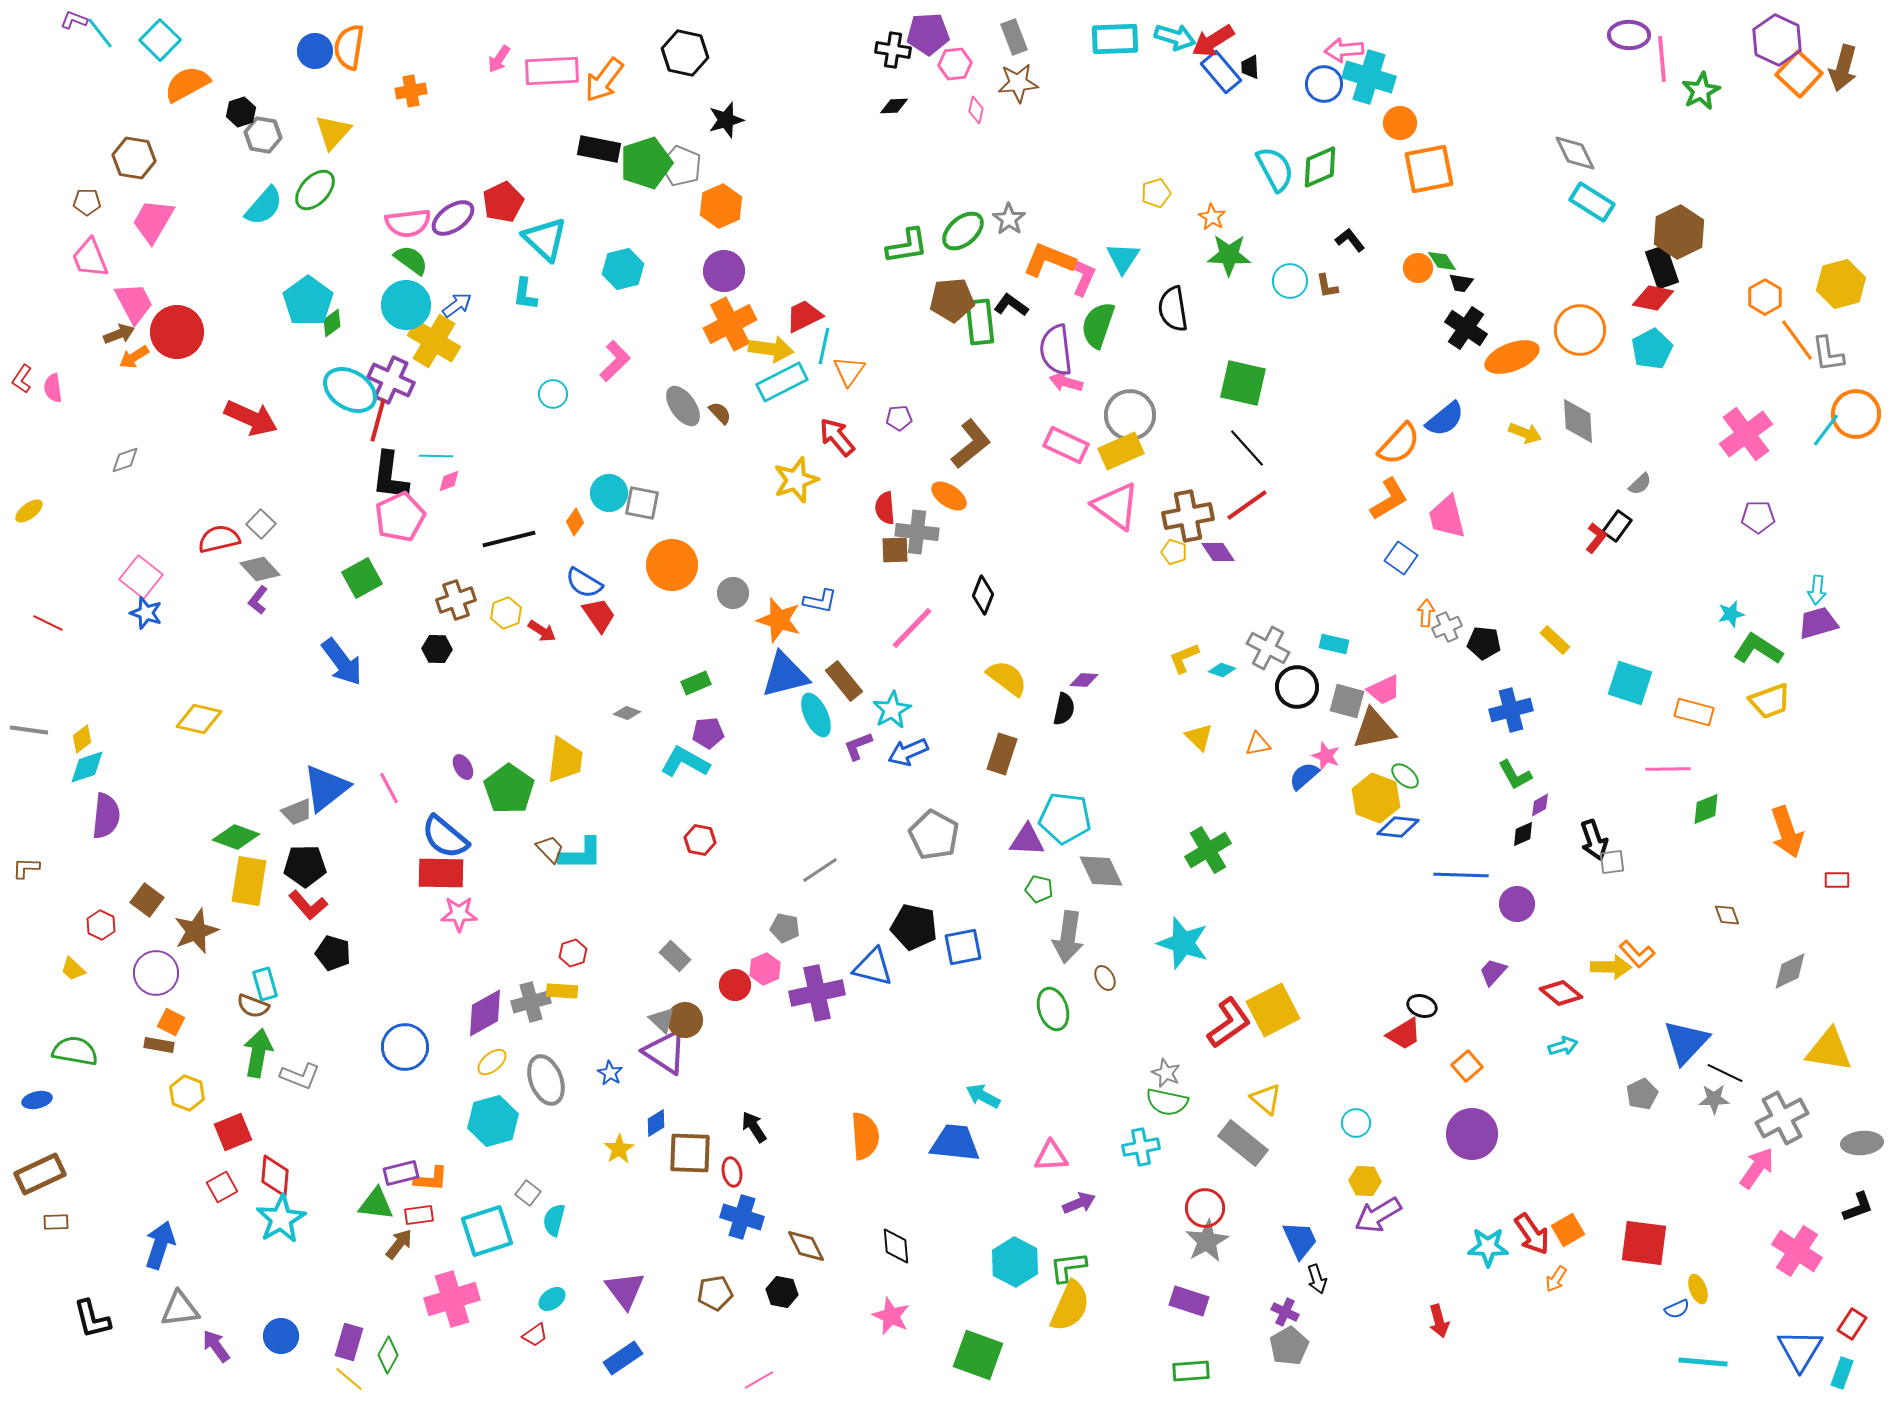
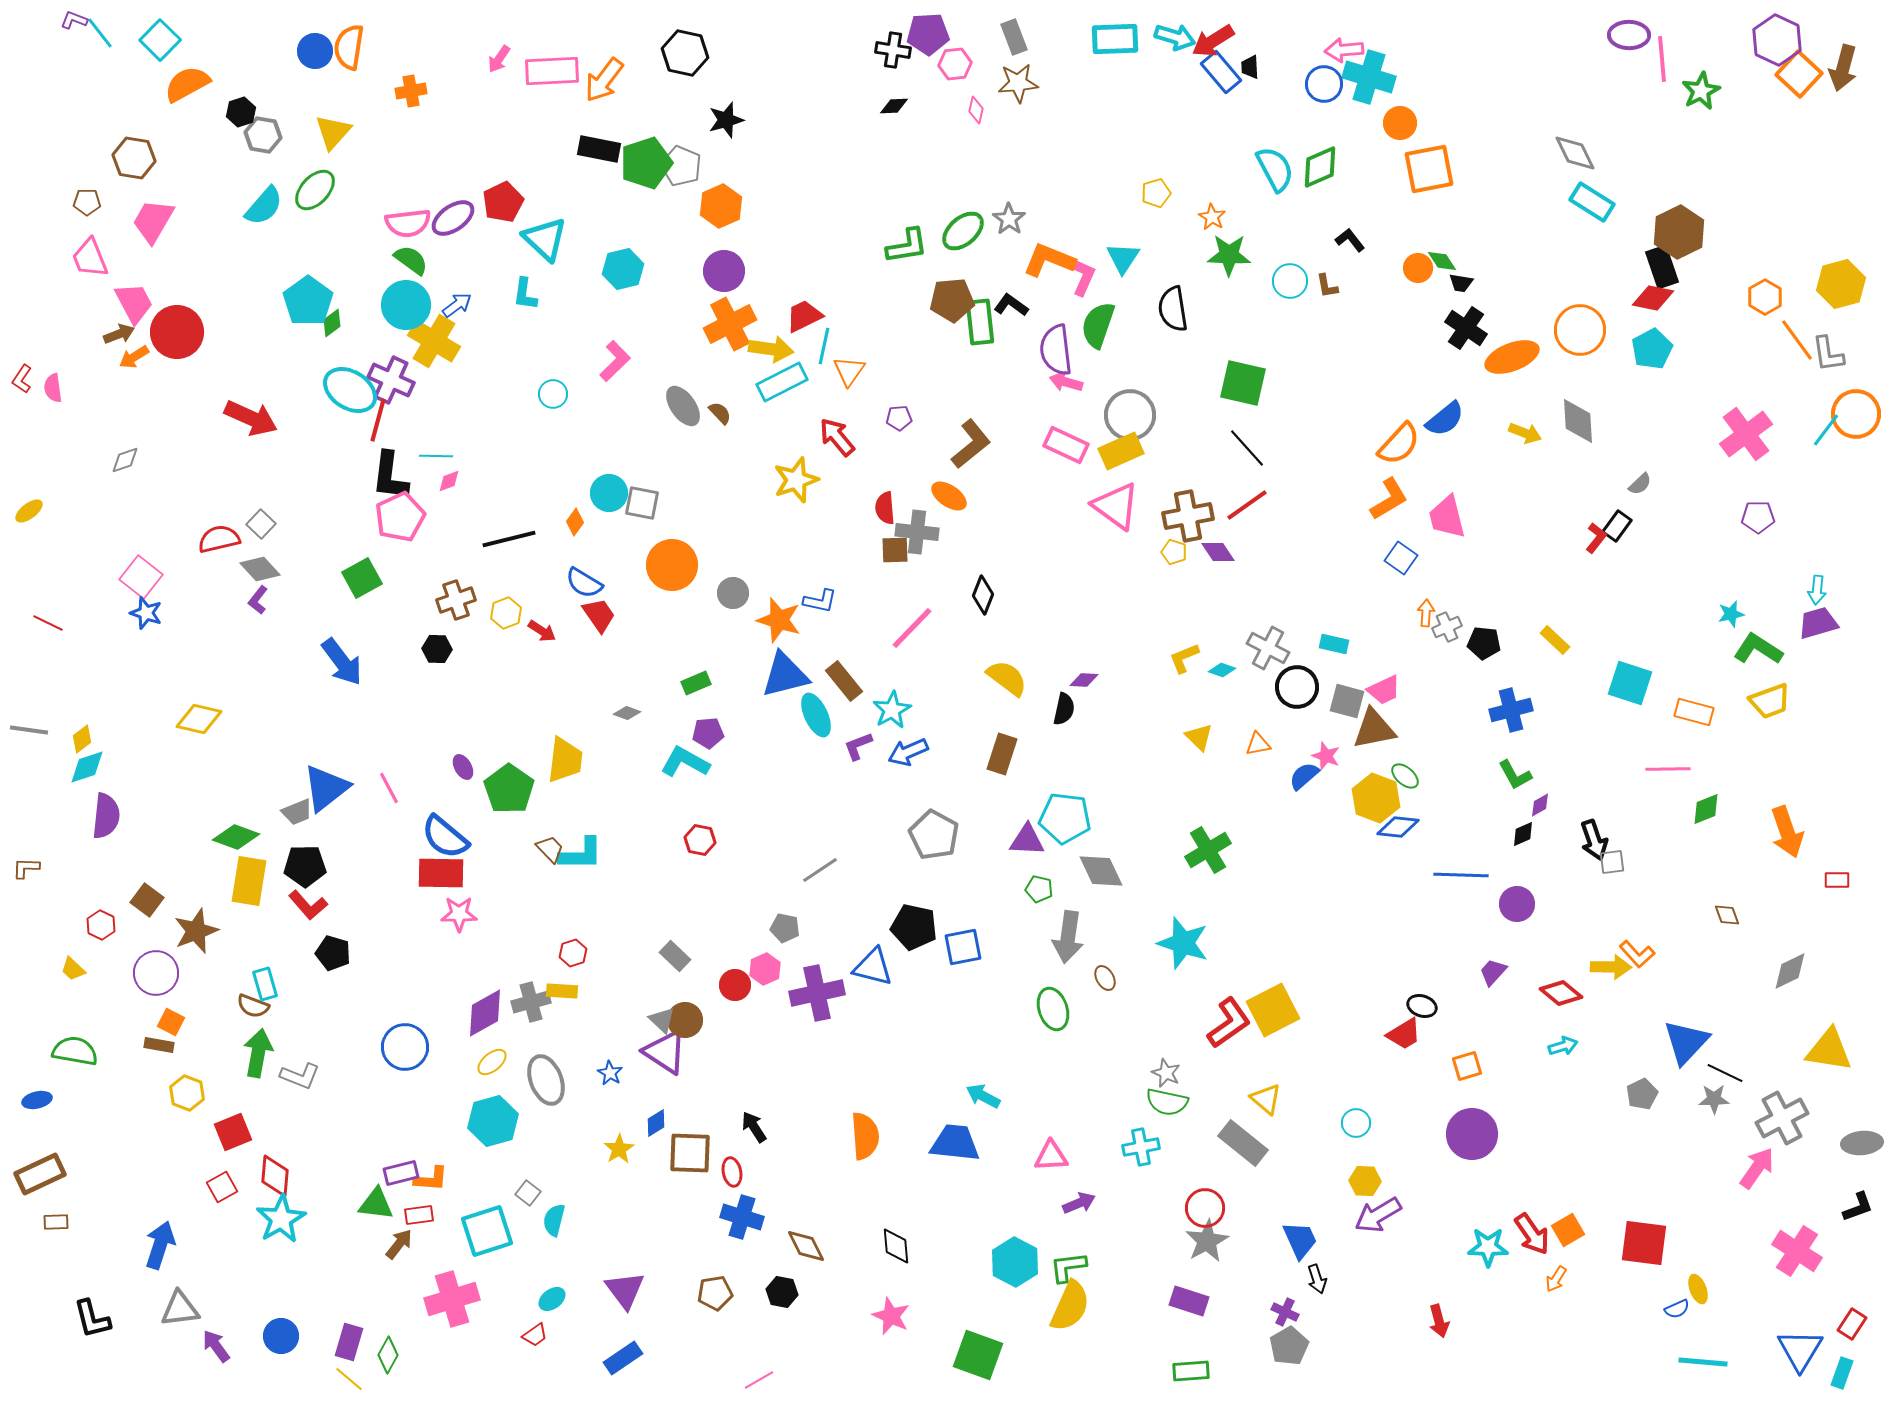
orange square at (1467, 1066): rotated 24 degrees clockwise
